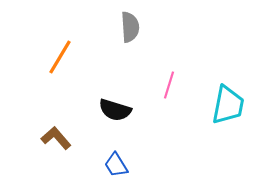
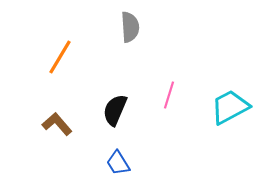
pink line: moved 10 px down
cyan trapezoid: moved 2 px right, 2 px down; rotated 129 degrees counterclockwise
black semicircle: rotated 96 degrees clockwise
brown L-shape: moved 1 px right, 14 px up
blue trapezoid: moved 2 px right, 2 px up
